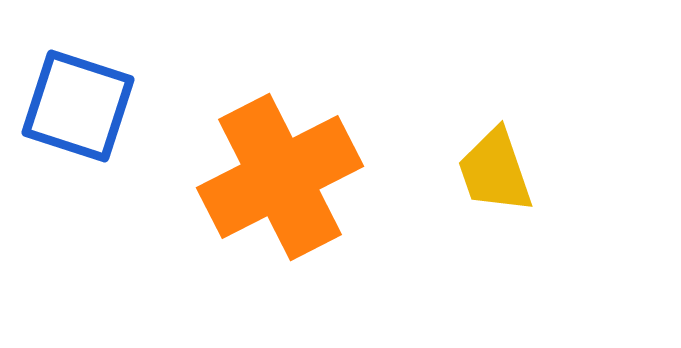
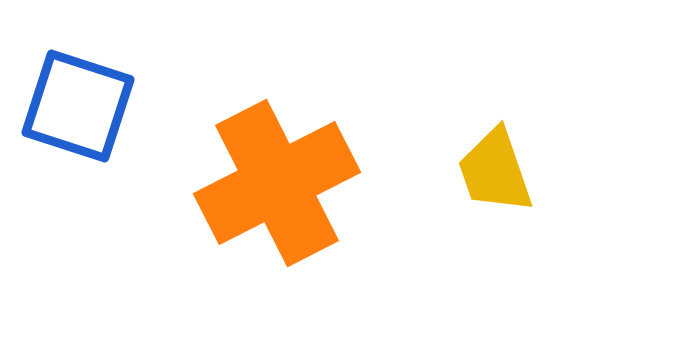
orange cross: moved 3 px left, 6 px down
